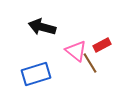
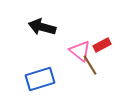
pink triangle: moved 4 px right
brown line: moved 2 px down
blue rectangle: moved 4 px right, 5 px down
